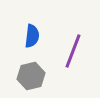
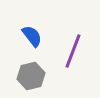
blue semicircle: rotated 45 degrees counterclockwise
